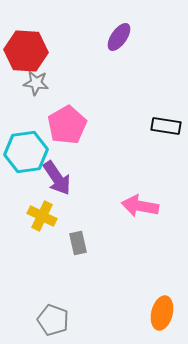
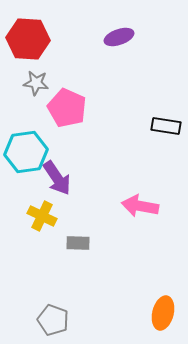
purple ellipse: rotated 36 degrees clockwise
red hexagon: moved 2 px right, 12 px up
pink pentagon: moved 17 px up; rotated 18 degrees counterclockwise
gray rectangle: rotated 75 degrees counterclockwise
orange ellipse: moved 1 px right
